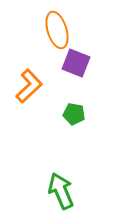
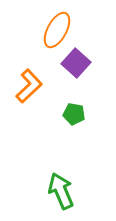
orange ellipse: rotated 45 degrees clockwise
purple square: rotated 20 degrees clockwise
